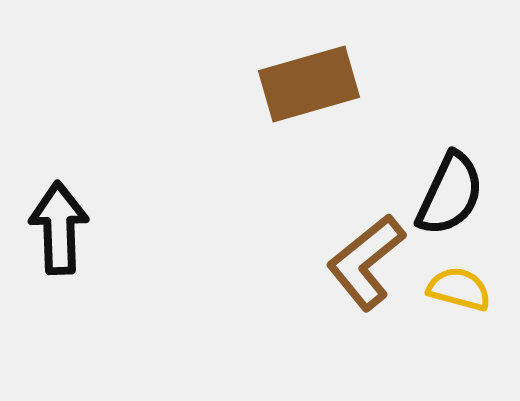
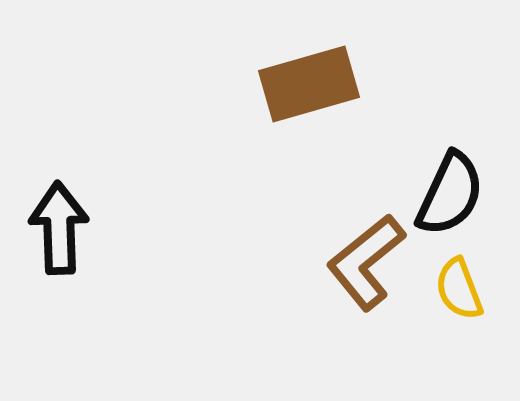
yellow semicircle: rotated 126 degrees counterclockwise
